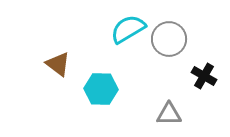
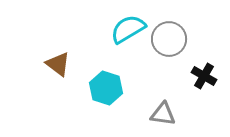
cyan hexagon: moved 5 px right, 1 px up; rotated 16 degrees clockwise
gray triangle: moved 6 px left; rotated 8 degrees clockwise
